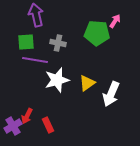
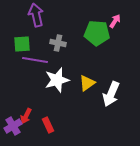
green square: moved 4 px left, 2 px down
red arrow: moved 1 px left
